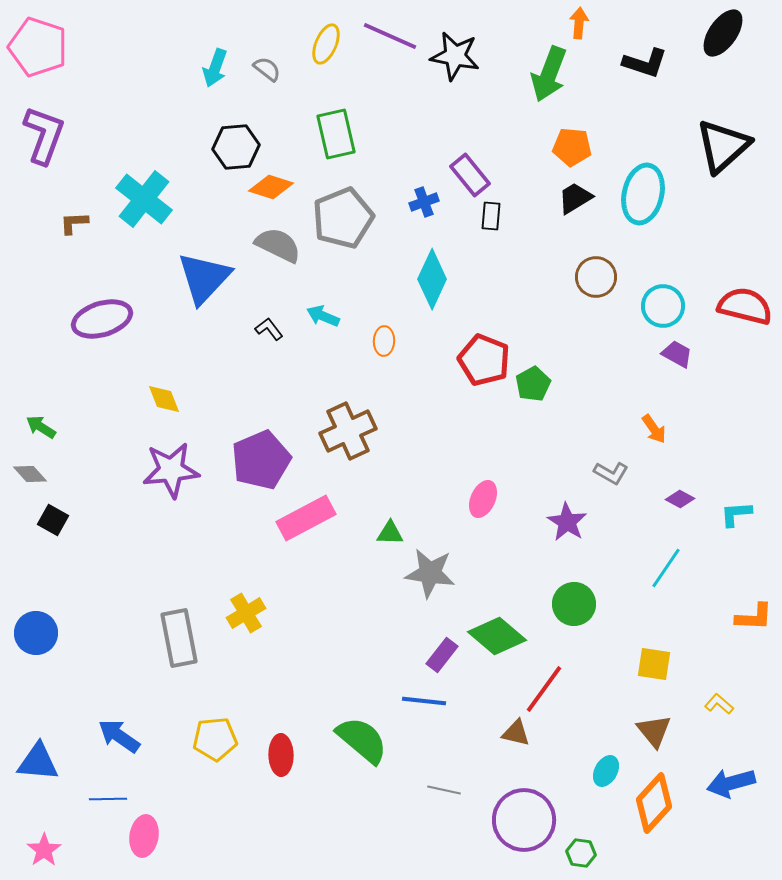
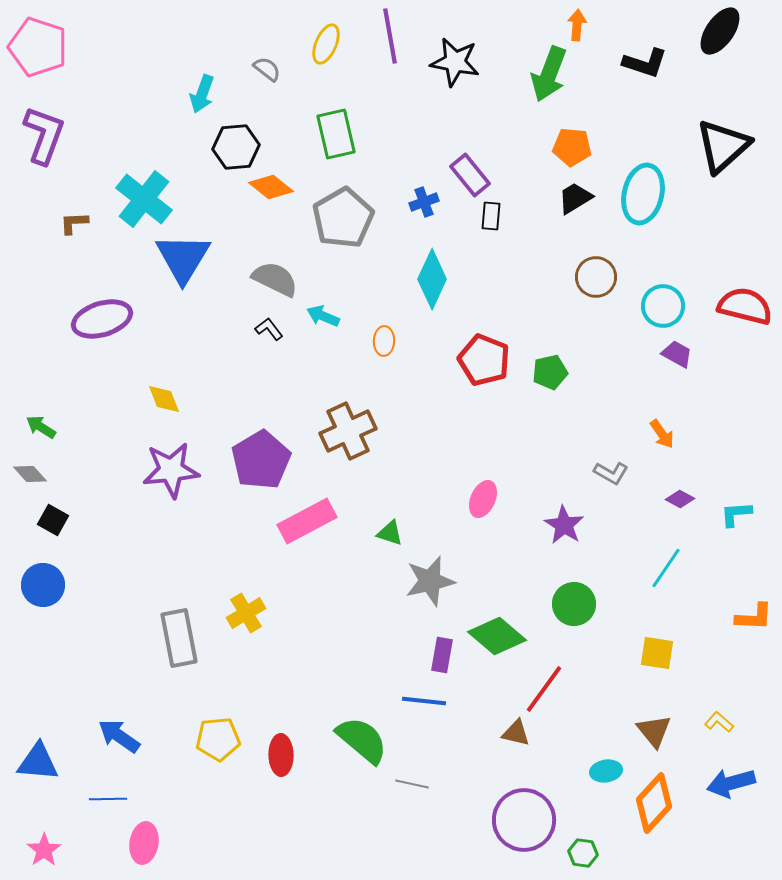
orange arrow at (579, 23): moved 2 px left, 2 px down
black ellipse at (723, 33): moved 3 px left, 2 px up
purple line at (390, 36): rotated 56 degrees clockwise
black star at (455, 56): moved 6 px down
cyan arrow at (215, 68): moved 13 px left, 26 px down
orange diamond at (271, 187): rotated 21 degrees clockwise
gray pentagon at (343, 218): rotated 8 degrees counterclockwise
gray semicircle at (278, 245): moved 3 px left, 34 px down
blue triangle at (204, 278): moved 21 px left, 20 px up; rotated 12 degrees counterclockwise
green pentagon at (533, 384): moved 17 px right, 12 px up; rotated 16 degrees clockwise
orange arrow at (654, 429): moved 8 px right, 5 px down
purple pentagon at (261, 460): rotated 8 degrees counterclockwise
pink rectangle at (306, 518): moved 1 px right, 3 px down
purple star at (567, 522): moved 3 px left, 3 px down
green triangle at (390, 533): rotated 16 degrees clockwise
gray star at (430, 573): moved 8 px down; rotated 21 degrees counterclockwise
blue circle at (36, 633): moved 7 px right, 48 px up
purple rectangle at (442, 655): rotated 28 degrees counterclockwise
yellow square at (654, 664): moved 3 px right, 11 px up
yellow L-shape at (719, 704): moved 18 px down
yellow pentagon at (215, 739): moved 3 px right
cyan ellipse at (606, 771): rotated 52 degrees clockwise
gray line at (444, 790): moved 32 px left, 6 px up
pink ellipse at (144, 836): moved 7 px down
green hexagon at (581, 853): moved 2 px right
